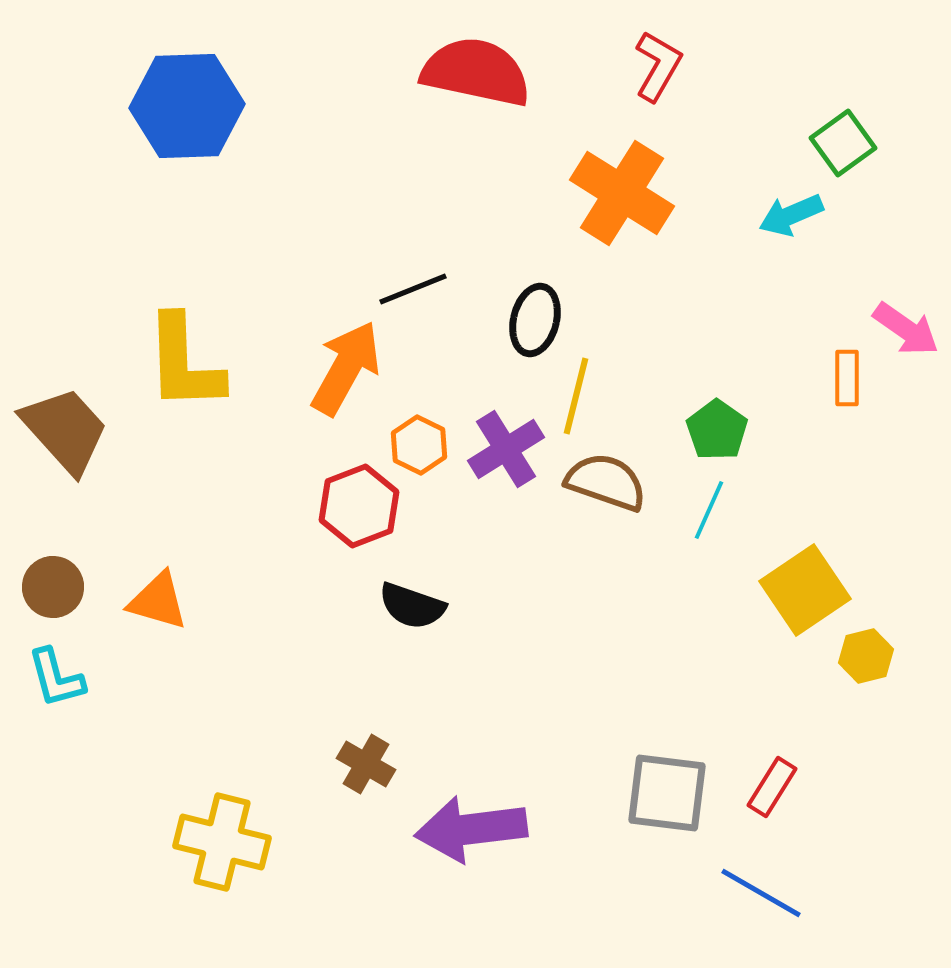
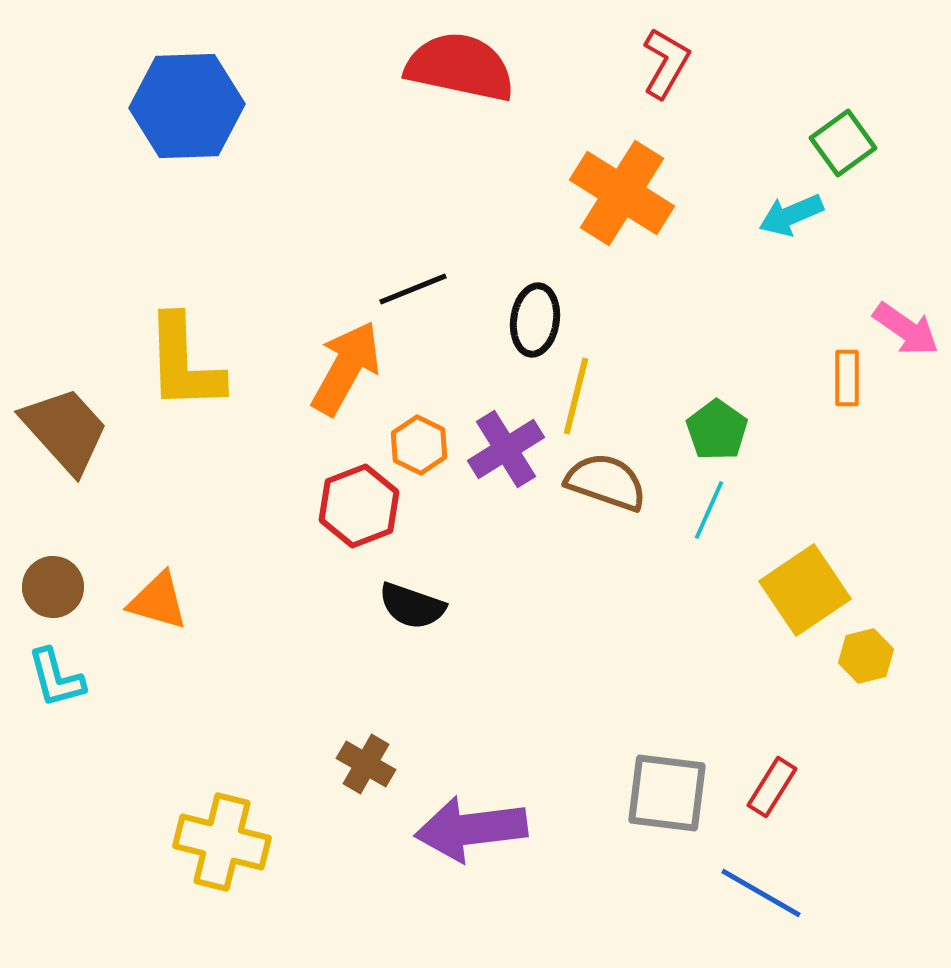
red L-shape: moved 8 px right, 3 px up
red semicircle: moved 16 px left, 5 px up
black ellipse: rotated 6 degrees counterclockwise
